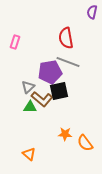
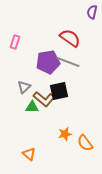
red semicircle: moved 4 px right; rotated 135 degrees clockwise
purple pentagon: moved 2 px left, 10 px up
gray triangle: moved 4 px left
brown L-shape: moved 2 px right
green triangle: moved 2 px right
orange star: rotated 16 degrees counterclockwise
